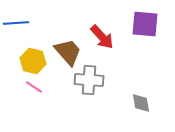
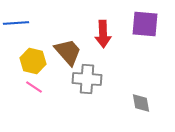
red arrow: moved 1 px right, 3 px up; rotated 40 degrees clockwise
gray cross: moved 2 px left, 1 px up
